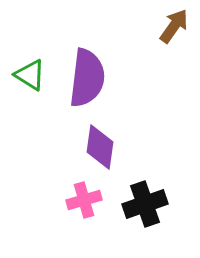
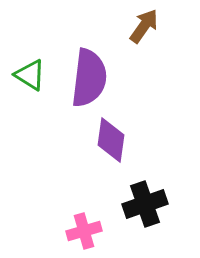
brown arrow: moved 30 px left
purple semicircle: moved 2 px right
purple diamond: moved 11 px right, 7 px up
pink cross: moved 31 px down
